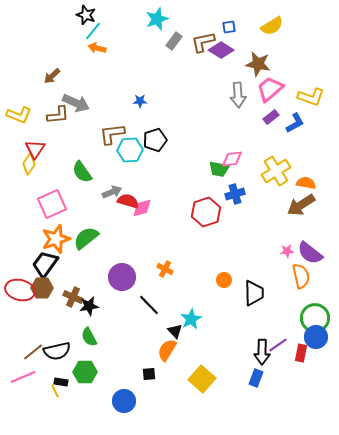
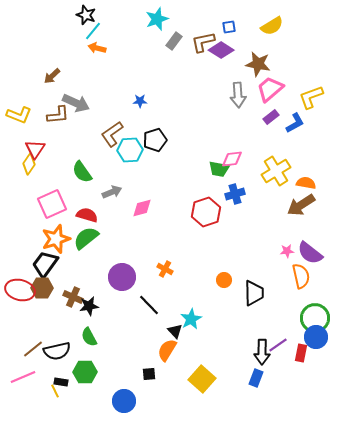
yellow L-shape at (311, 97): rotated 140 degrees clockwise
brown L-shape at (112, 134): rotated 28 degrees counterclockwise
red semicircle at (128, 201): moved 41 px left, 14 px down
brown line at (33, 352): moved 3 px up
